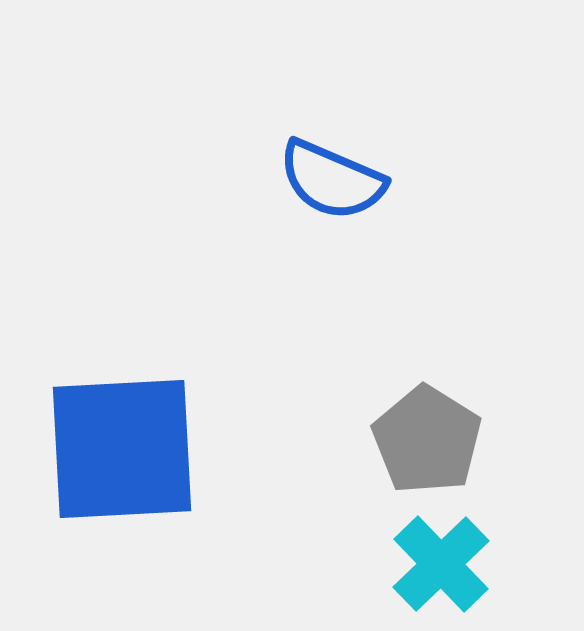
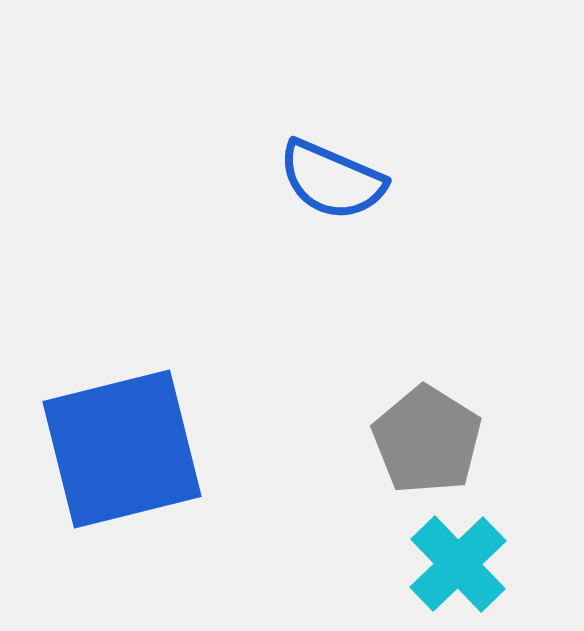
blue square: rotated 11 degrees counterclockwise
cyan cross: moved 17 px right
